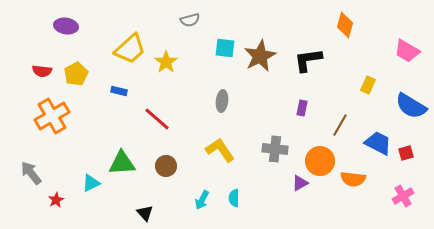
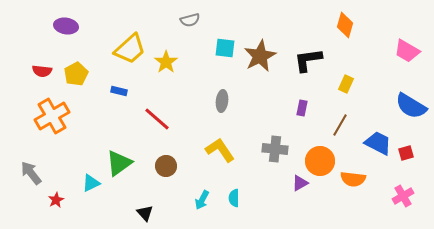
yellow rectangle: moved 22 px left, 1 px up
green triangle: moved 3 px left; rotated 32 degrees counterclockwise
